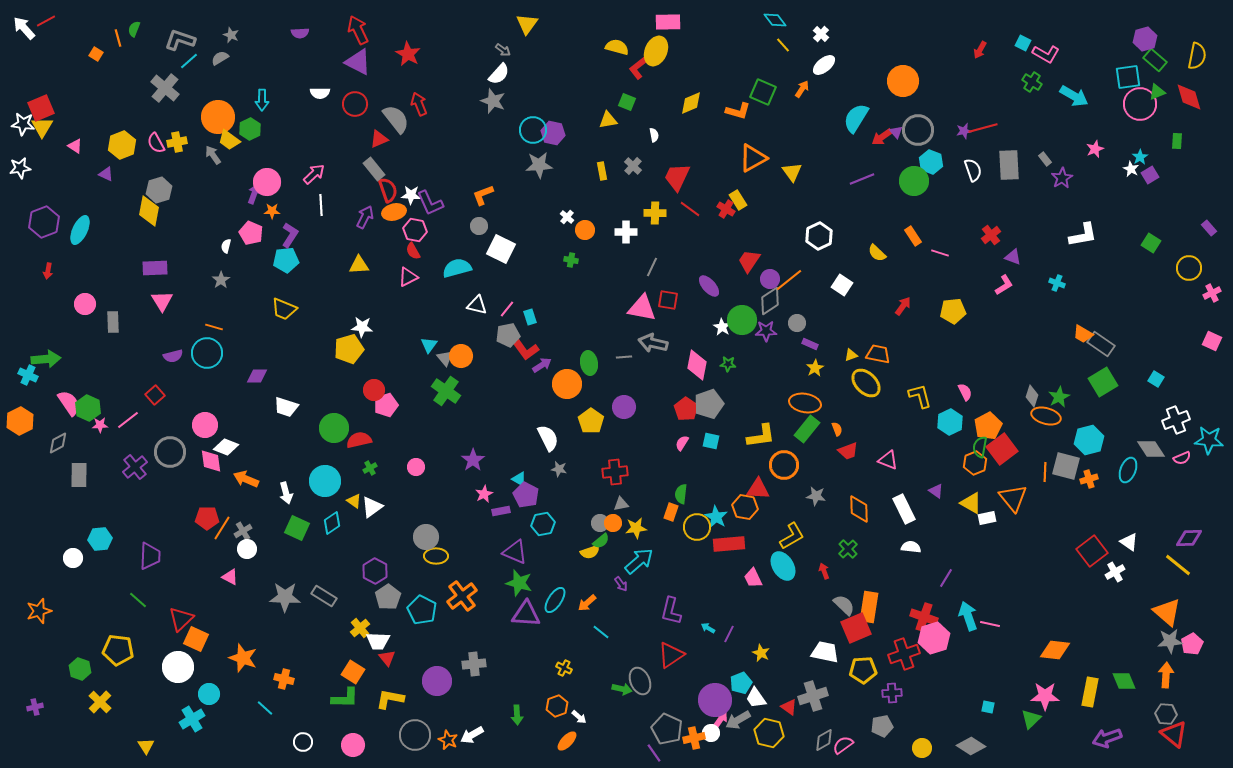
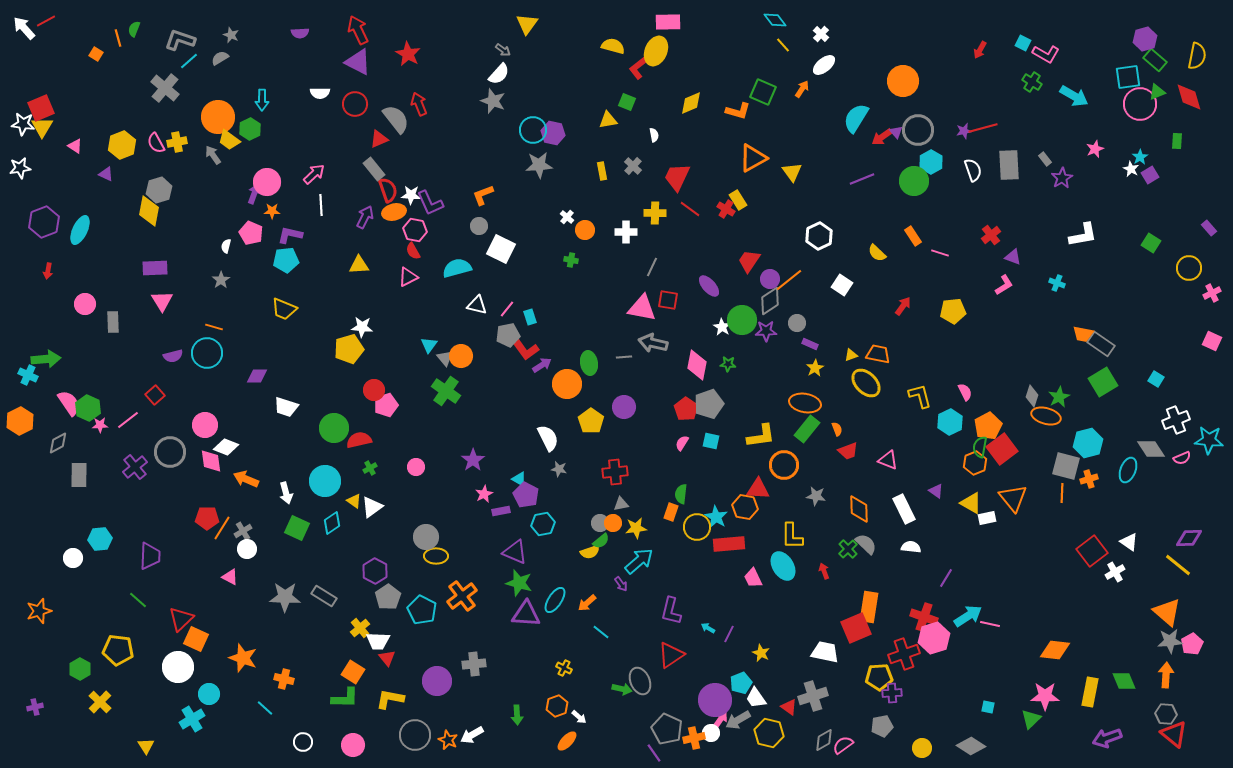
yellow semicircle at (617, 47): moved 4 px left, 1 px up
cyan hexagon at (931, 162): rotated 10 degrees clockwise
purple L-shape at (290, 235): rotated 110 degrees counterclockwise
orange trapezoid at (1083, 334): rotated 20 degrees counterclockwise
cyan hexagon at (1089, 440): moved 1 px left, 3 px down
orange line at (1045, 472): moved 17 px right, 21 px down
yellow L-shape at (792, 536): rotated 120 degrees clockwise
gray semicircle at (844, 605): moved 22 px right, 61 px up
cyan arrow at (968, 616): rotated 76 degrees clockwise
green hexagon at (80, 669): rotated 10 degrees clockwise
yellow pentagon at (863, 670): moved 16 px right, 7 px down
